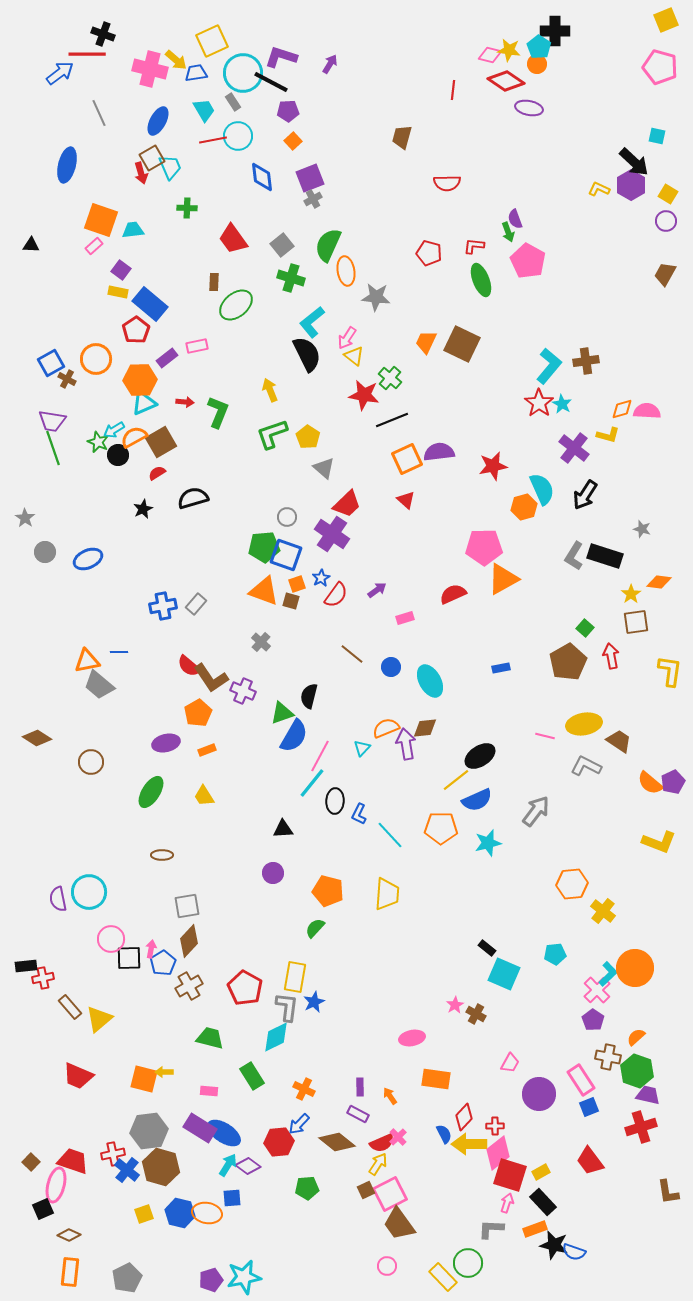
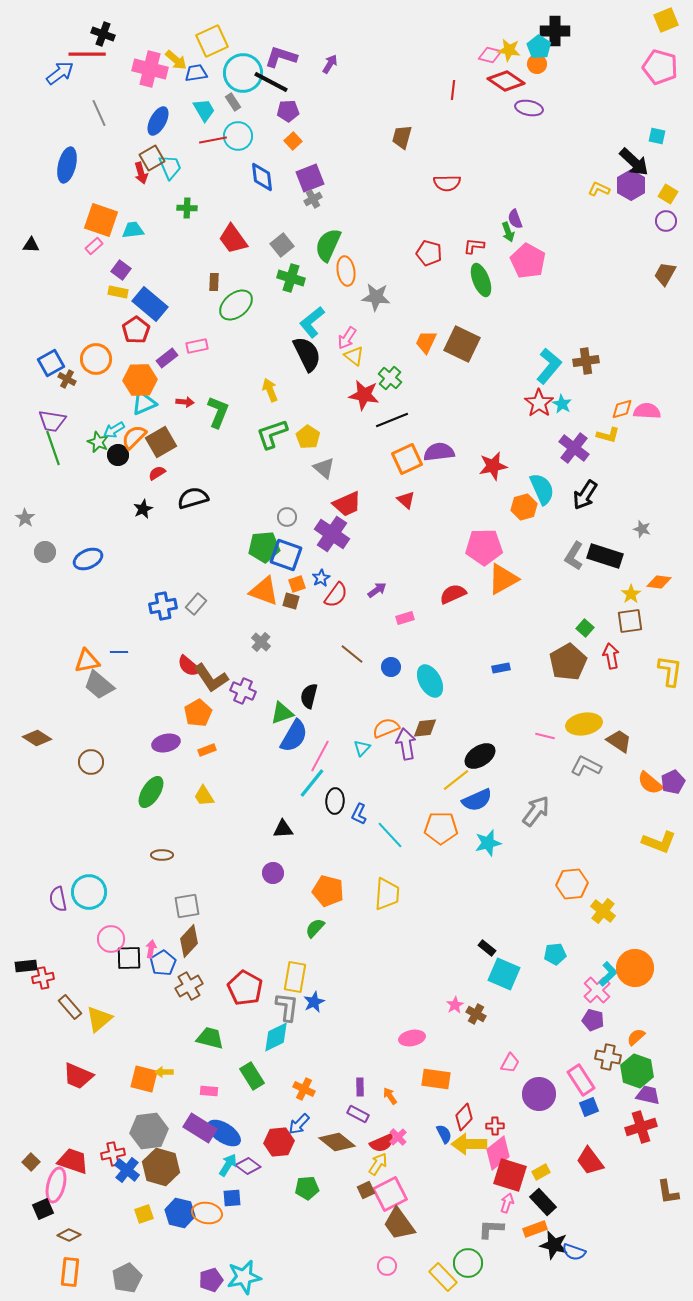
orange semicircle at (134, 437): rotated 16 degrees counterclockwise
red trapezoid at (347, 504): rotated 20 degrees clockwise
brown square at (636, 622): moved 6 px left, 1 px up
purple pentagon at (593, 1020): rotated 20 degrees counterclockwise
